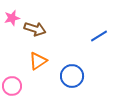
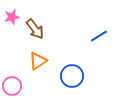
pink star: moved 1 px up
brown arrow: rotated 35 degrees clockwise
